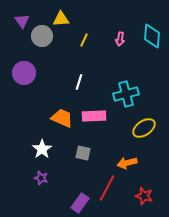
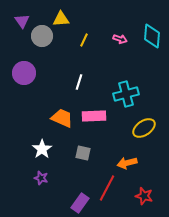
pink arrow: rotated 80 degrees counterclockwise
